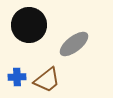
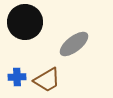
black circle: moved 4 px left, 3 px up
brown trapezoid: rotated 8 degrees clockwise
